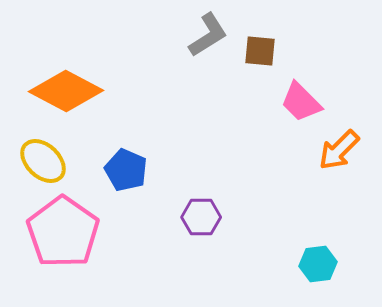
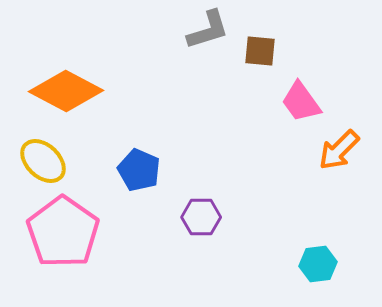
gray L-shape: moved 5 px up; rotated 15 degrees clockwise
pink trapezoid: rotated 9 degrees clockwise
blue pentagon: moved 13 px right
